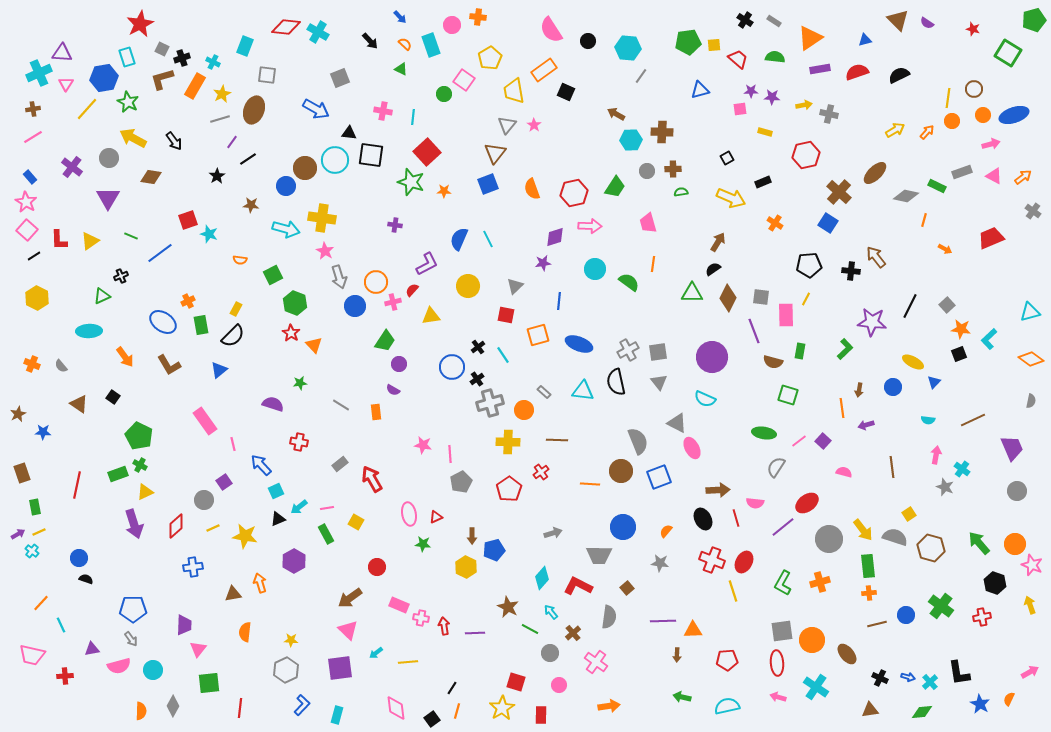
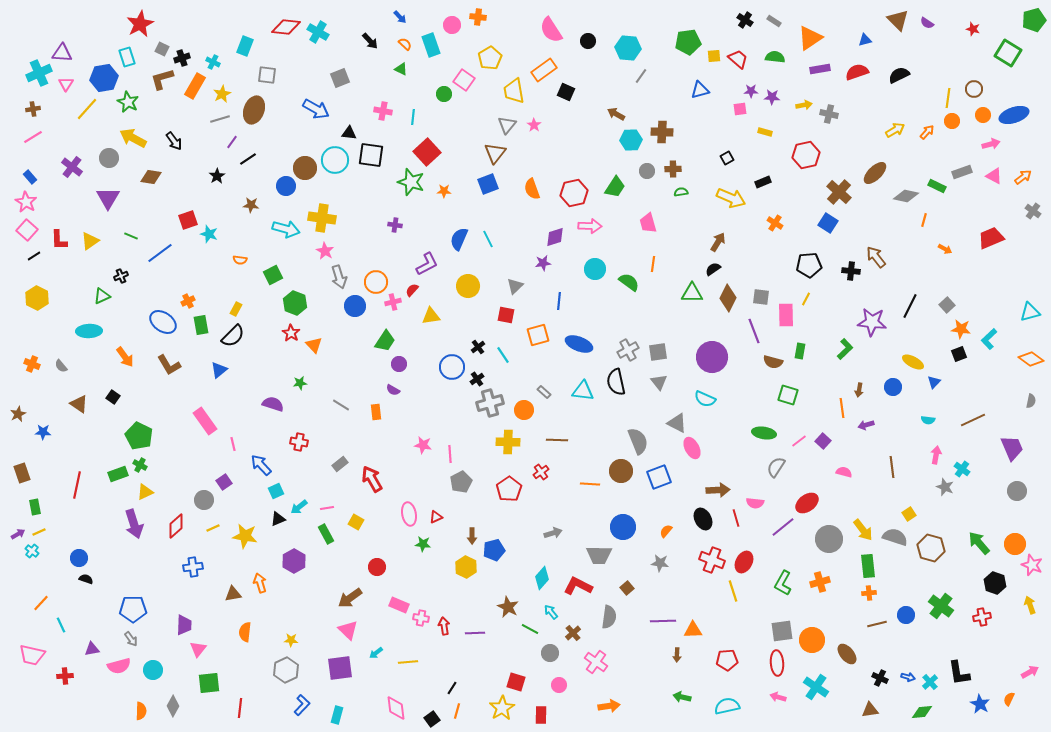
yellow square at (714, 45): moved 11 px down
